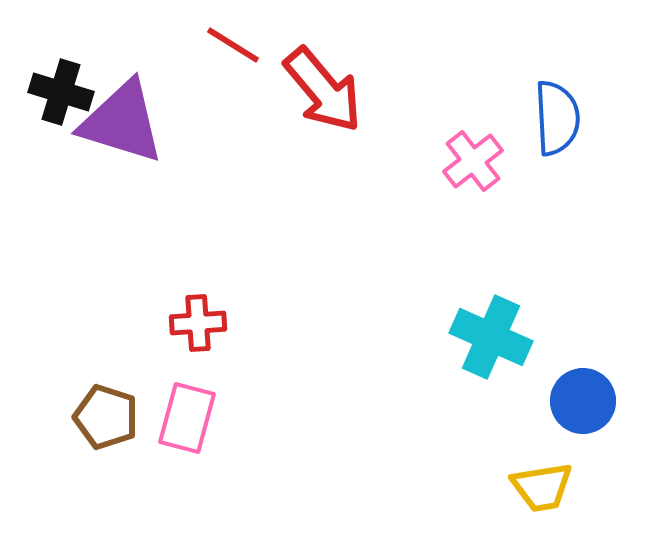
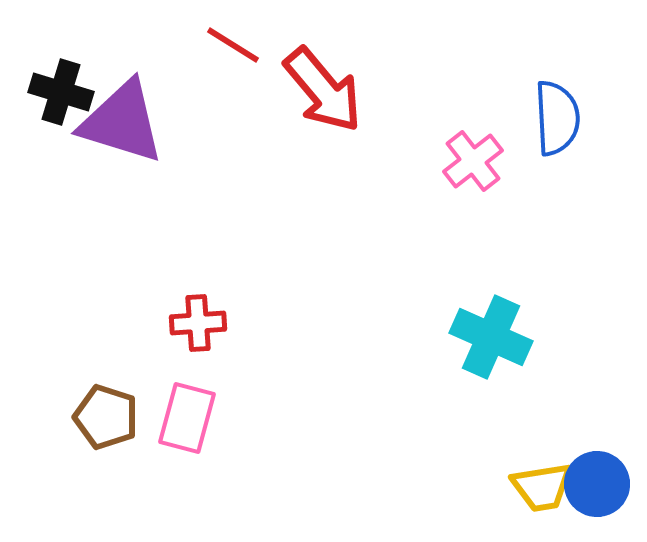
blue circle: moved 14 px right, 83 px down
